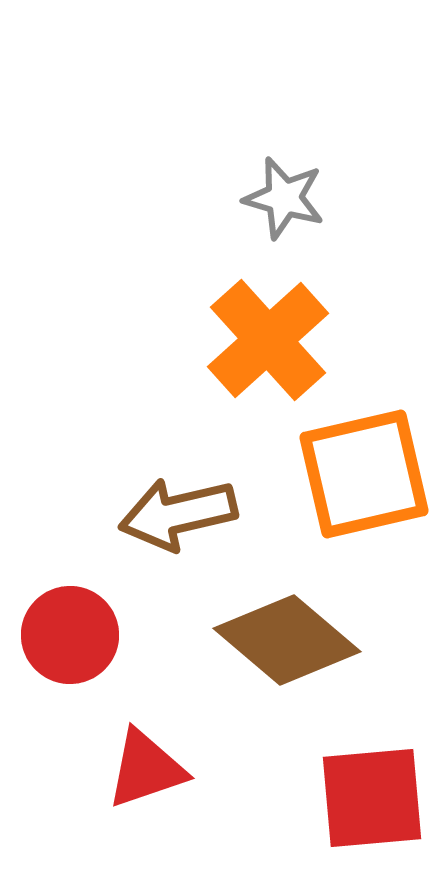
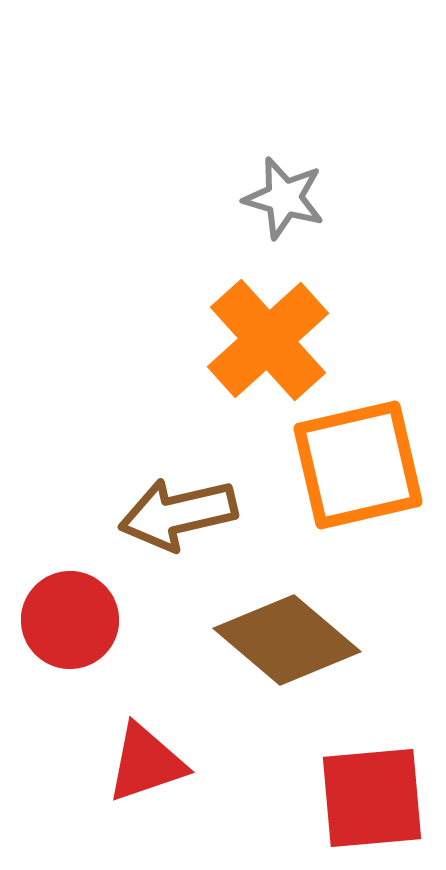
orange square: moved 6 px left, 9 px up
red circle: moved 15 px up
red triangle: moved 6 px up
